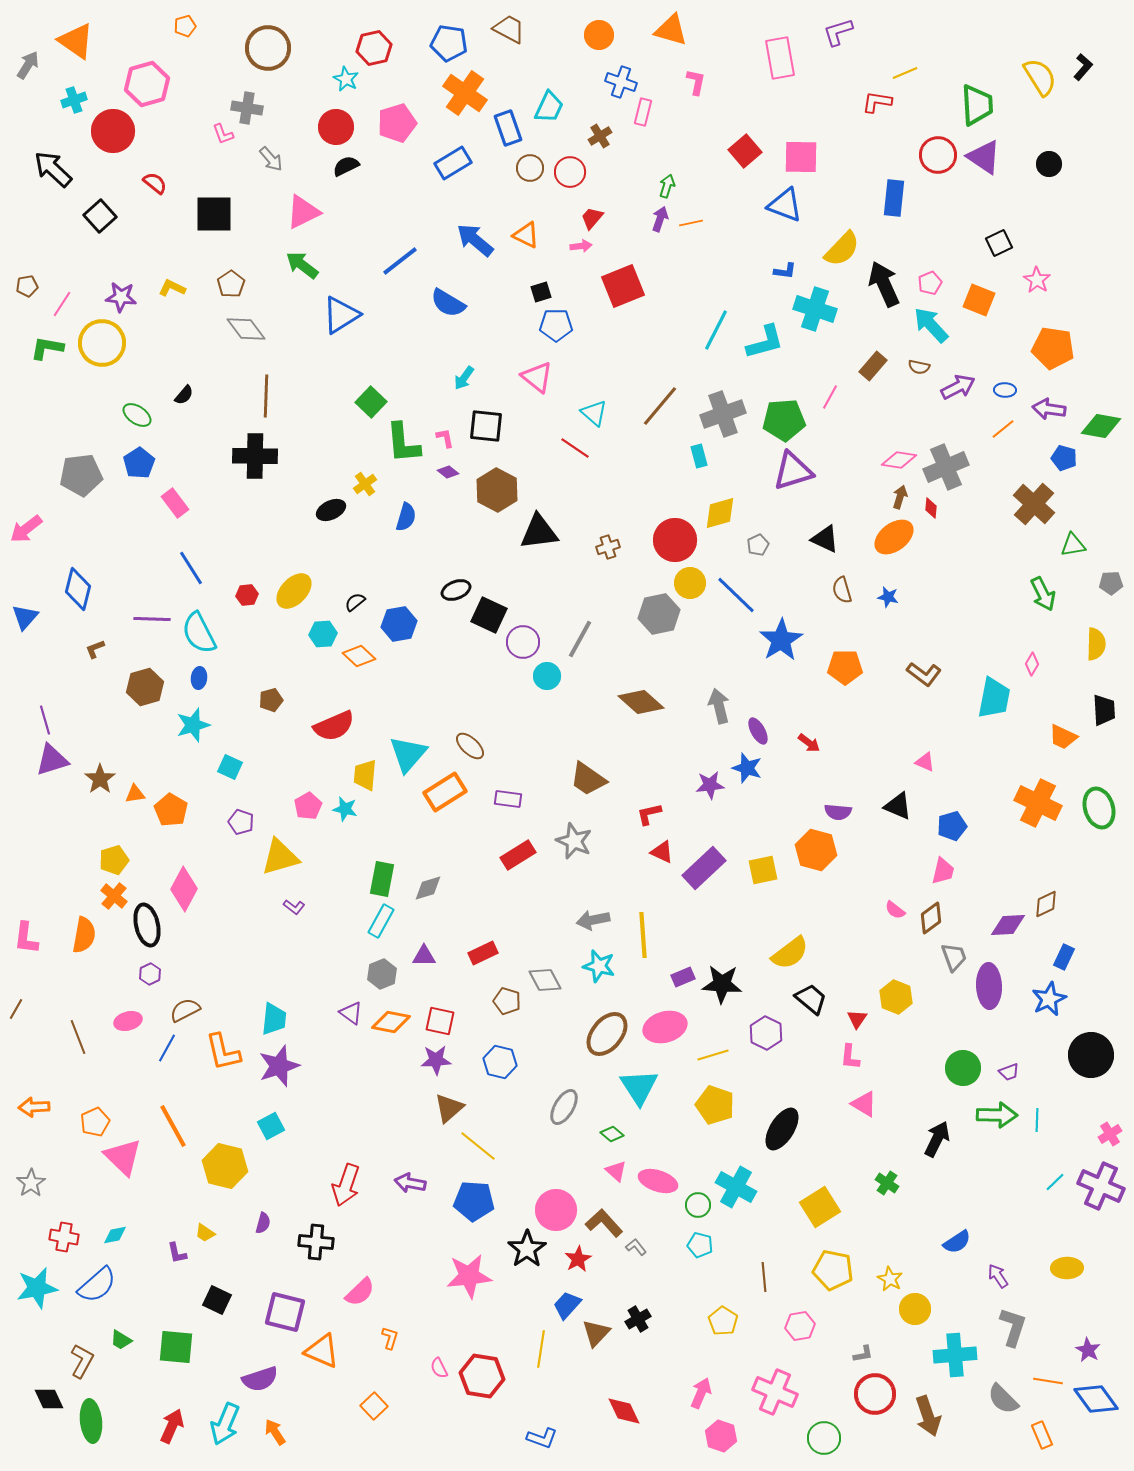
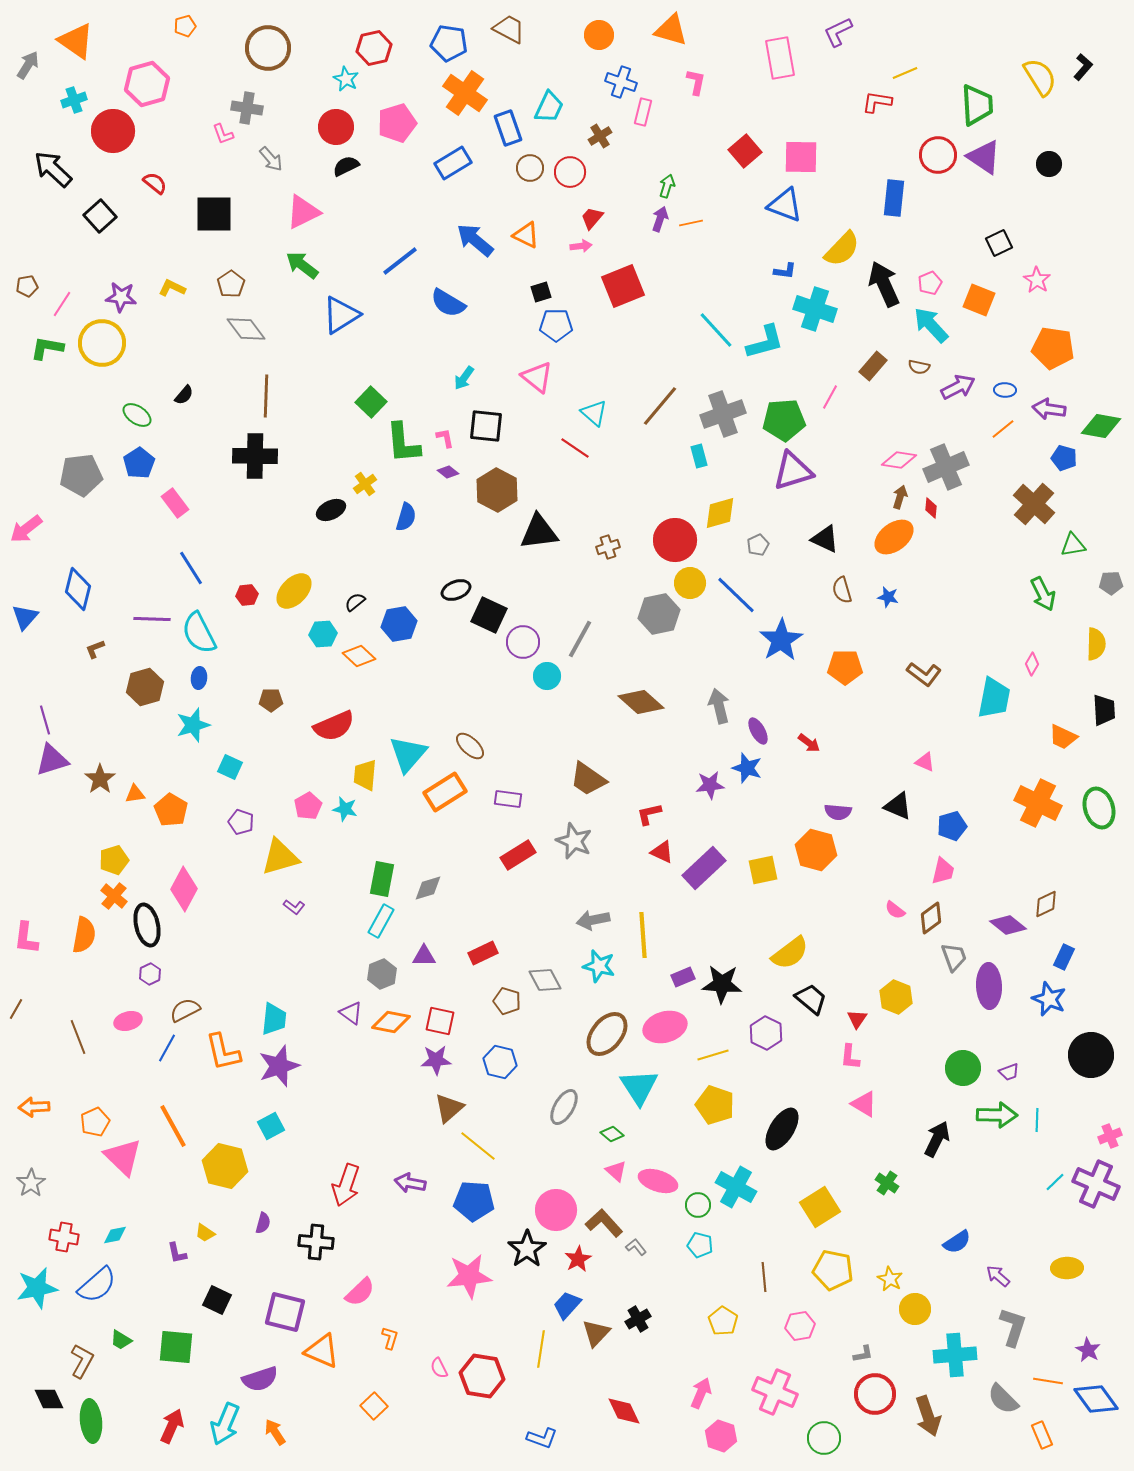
purple L-shape at (838, 32): rotated 8 degrees counterclockwise
cyan line at (716, 330): rotated 69 degrees counterclockwise
brown pentagon at (271, 700): rotated 15 degrees clockwise
purple diamond at (1008, 925): rotated 42 degrees clockwise
blue star at (1049, 999): rotated 24 degrees counterclockwise
pink cross at (1110, 1134): moved 2 px down; rotated 10 degrees clockwise
purple cross at (1101, 1186): moved 5 px left, 2 px up
purple arrow at (998, 1276): rotated 15 degrees counterclockwise
